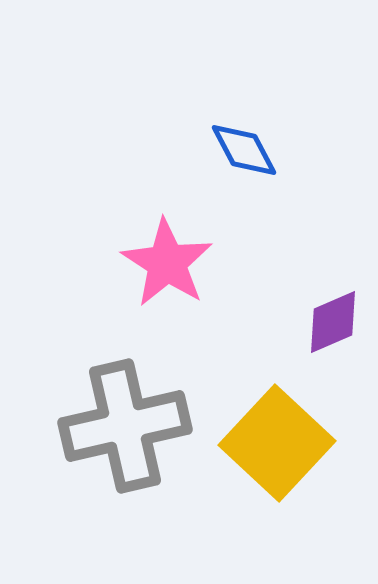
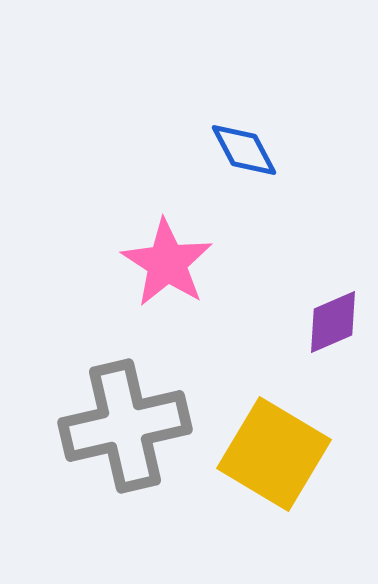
yellow square: moved 3 px left, 11 px down; rotated 12 degrees counterclockwise
